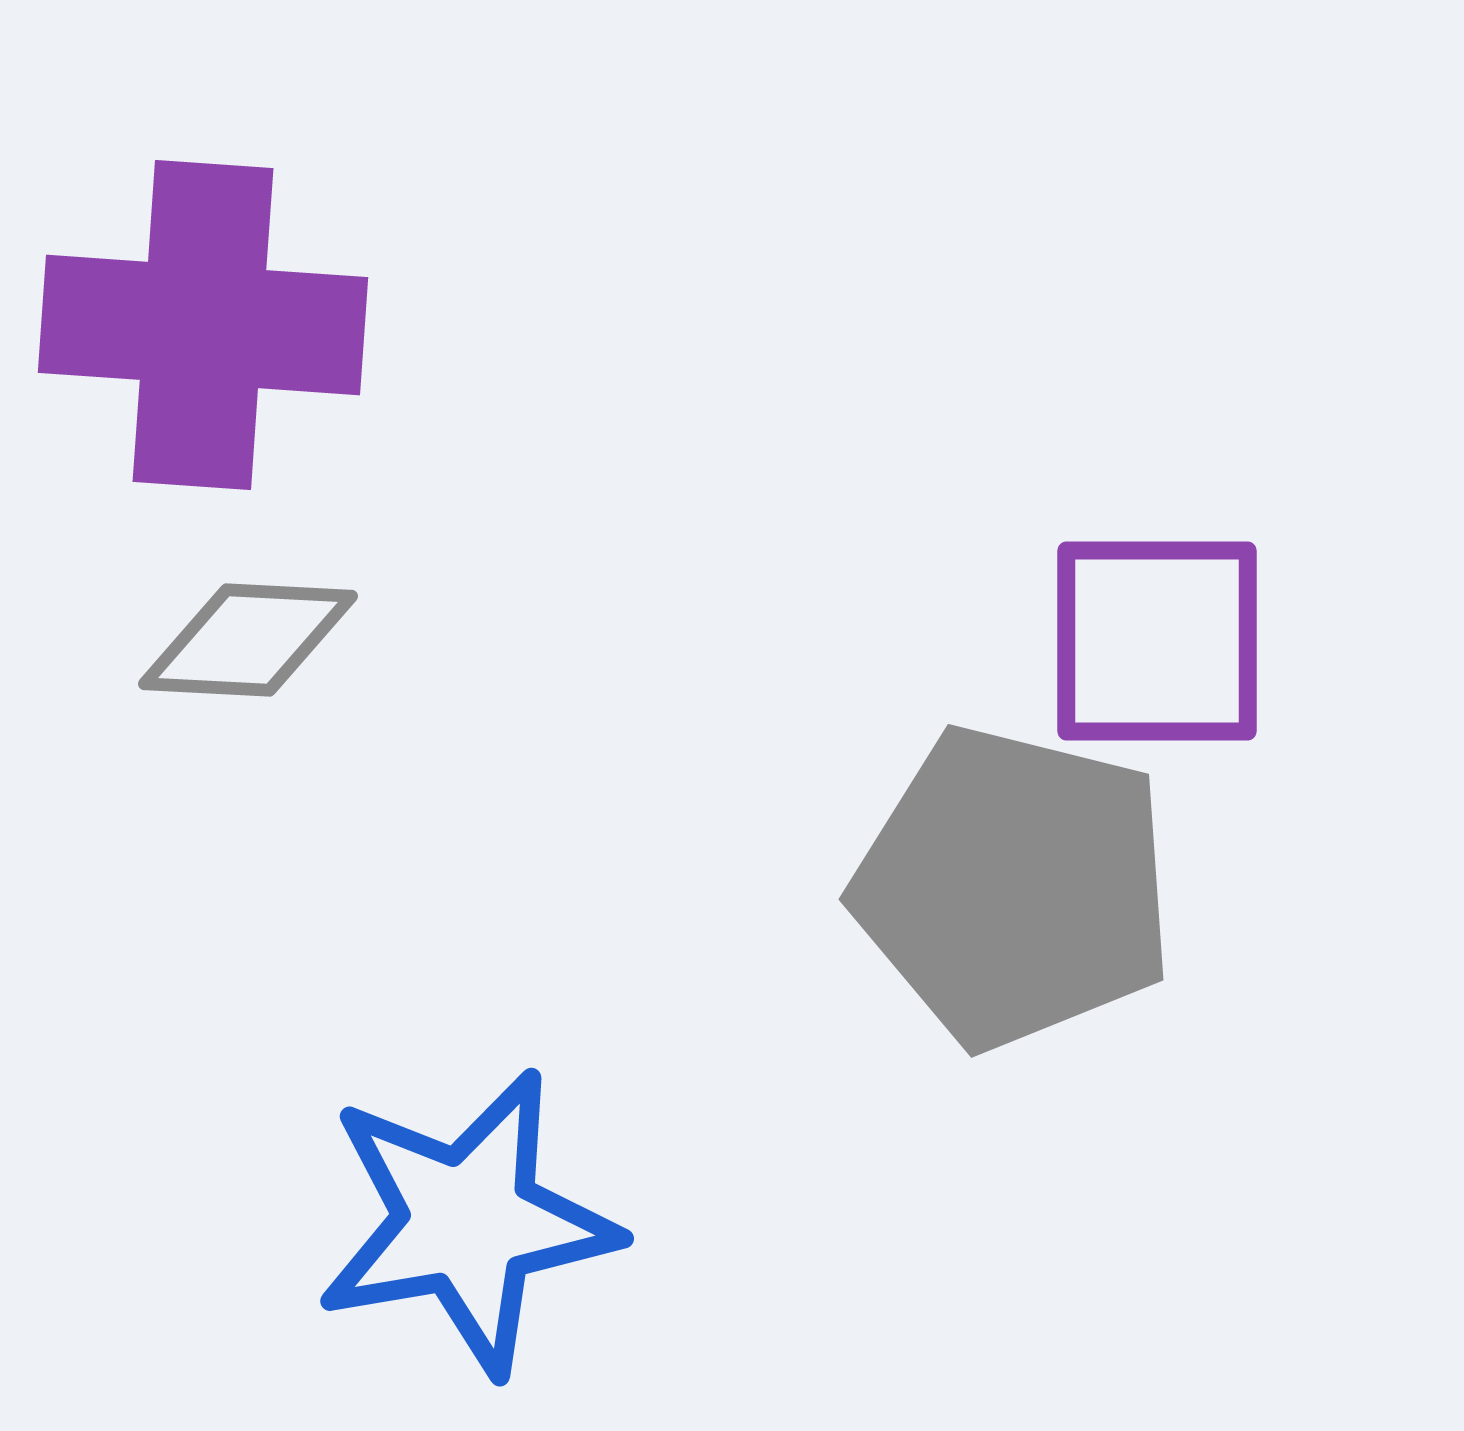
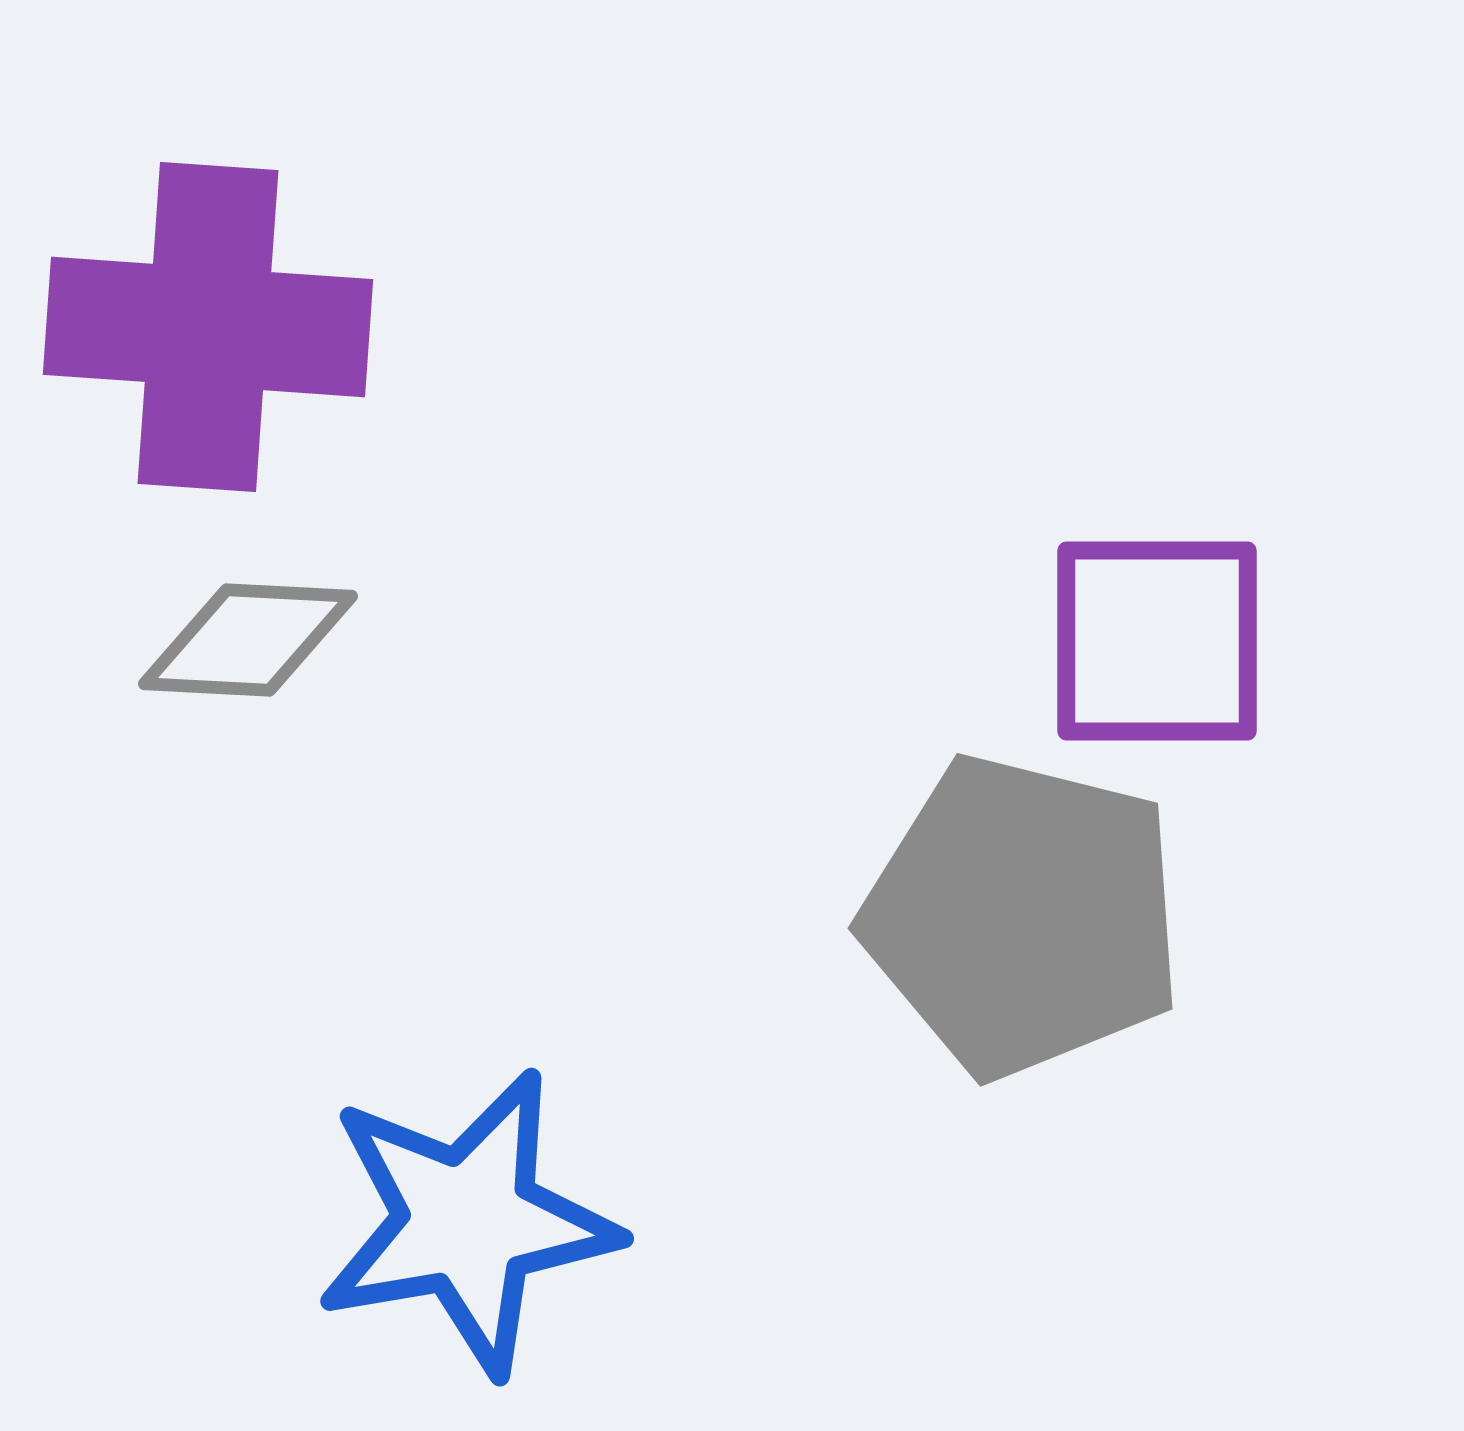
purple cross: moved 5 px right, 2 px down
gray pentagon: moved 9 px right, 29 px down
